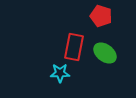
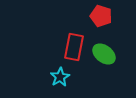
green ellipse: moved 1 px left, 1 px down
cyan star: moved 4 px down; rotated 30 degrees counterclockwise
